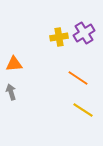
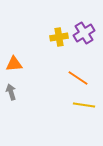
yellow line: moved 1 px right, 5 px up; rotated 25 degrees counterclockwise
